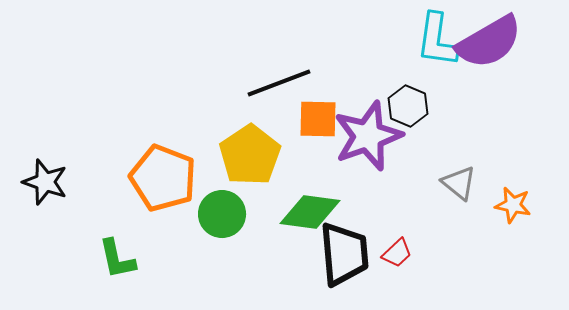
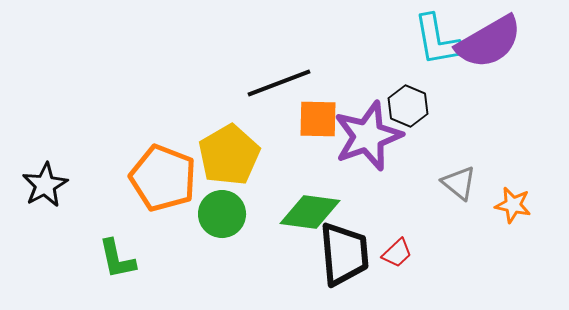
cyan L-shape: rotated 18 degrees counterclockwise
yellow pentagon: moved 21 px left; rotated 4 degrees clockwise
black star: moved 3 px down; rotated 24 degrees clockwise
